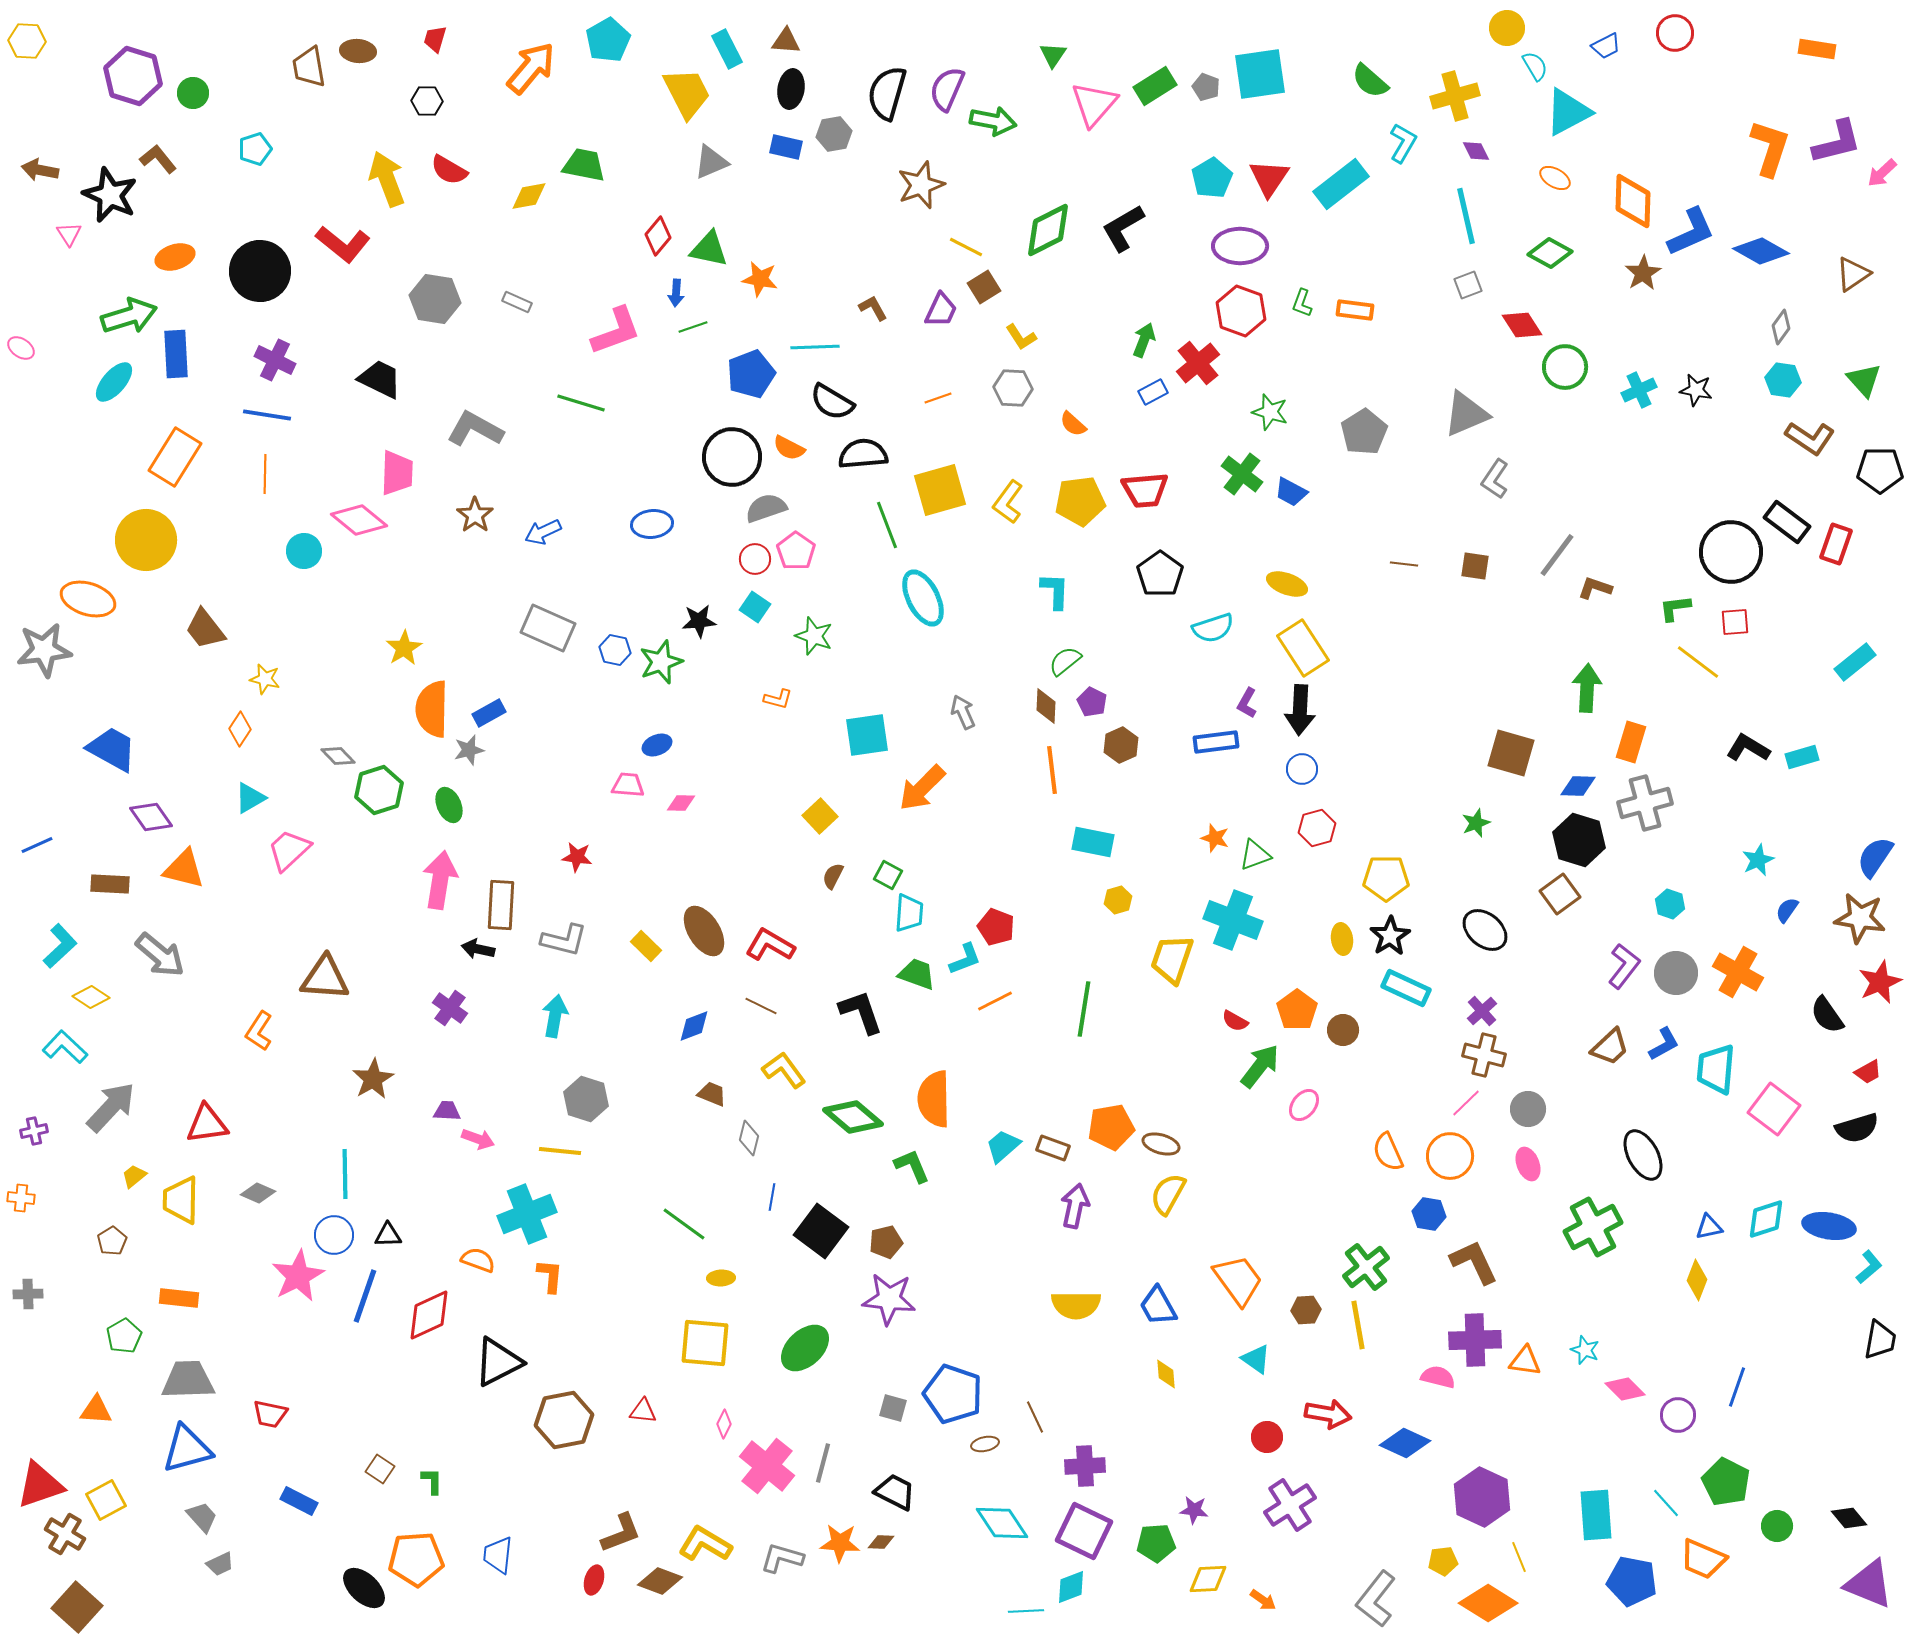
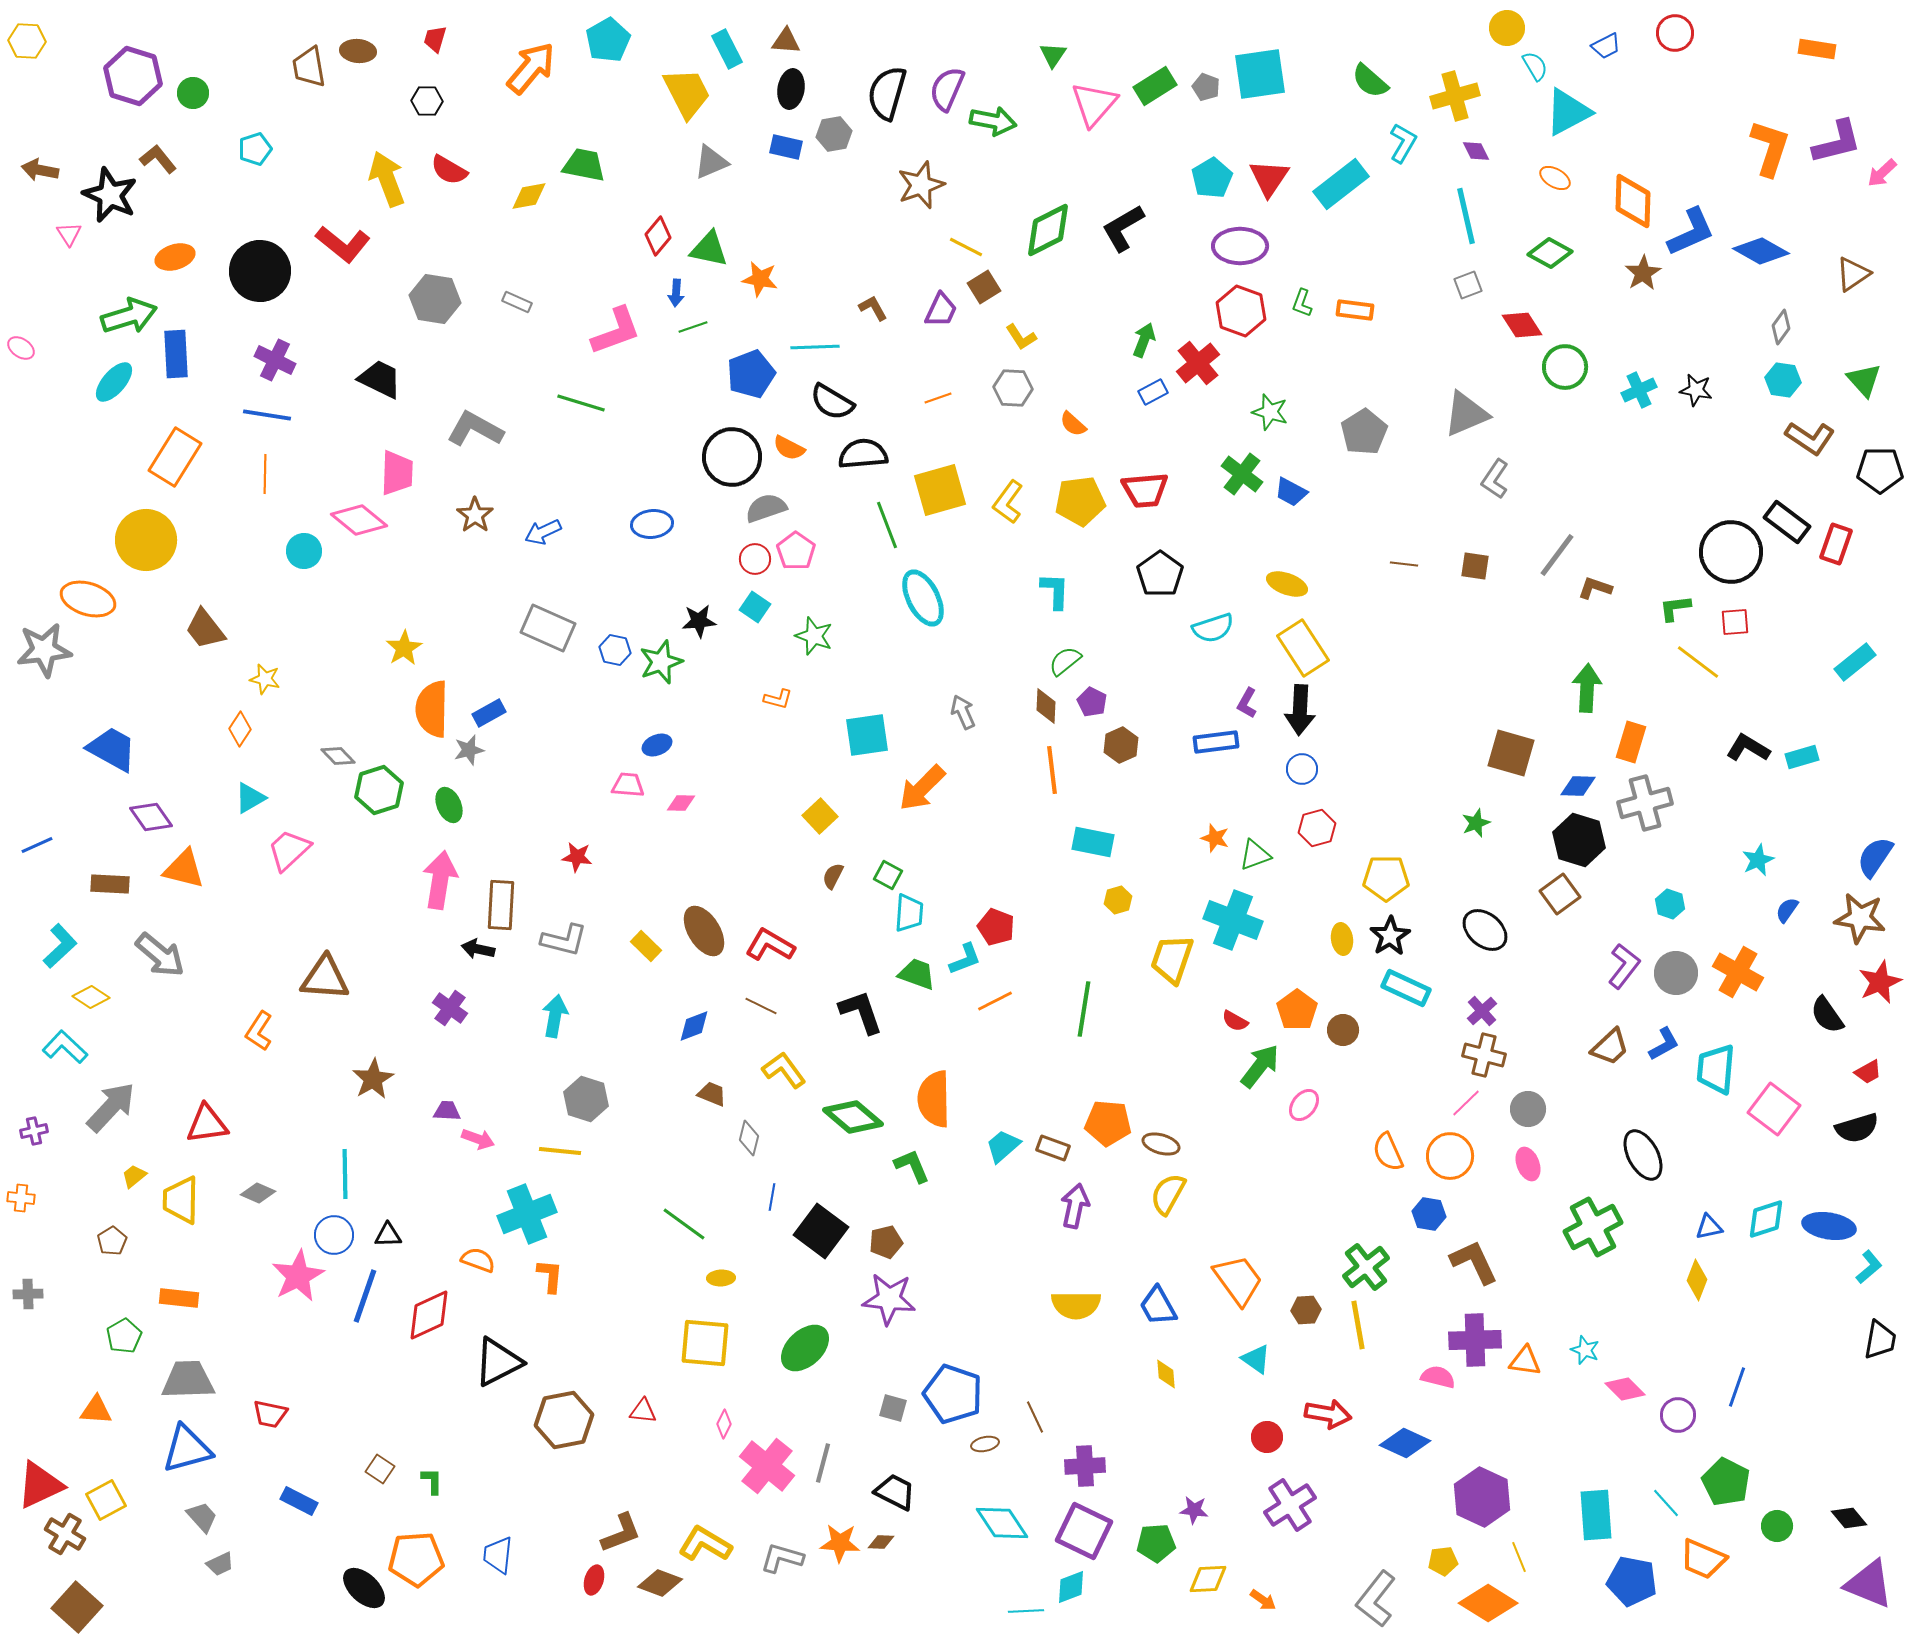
orange pentagon at (1111, 1127): moved 3 px left, 4 px up; rotated 15 degrees clockwise
red triangle at (40, 1485): rotated 6 degrees counterclockwise
brown diamond at (660, 1581): moved 2 px down
